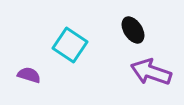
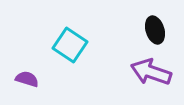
black ellipse: moved 22 px right; rotated 16 degrees clockwise
purple semicircle: moved 2 px left, 4 px down
